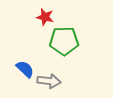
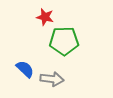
gray arrow: moved 3 px right, 2 px up
